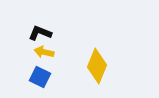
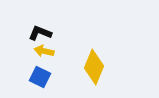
yellow arrow: moved 1 px up
yellow diamond: moved 3 px left, 1 px down
